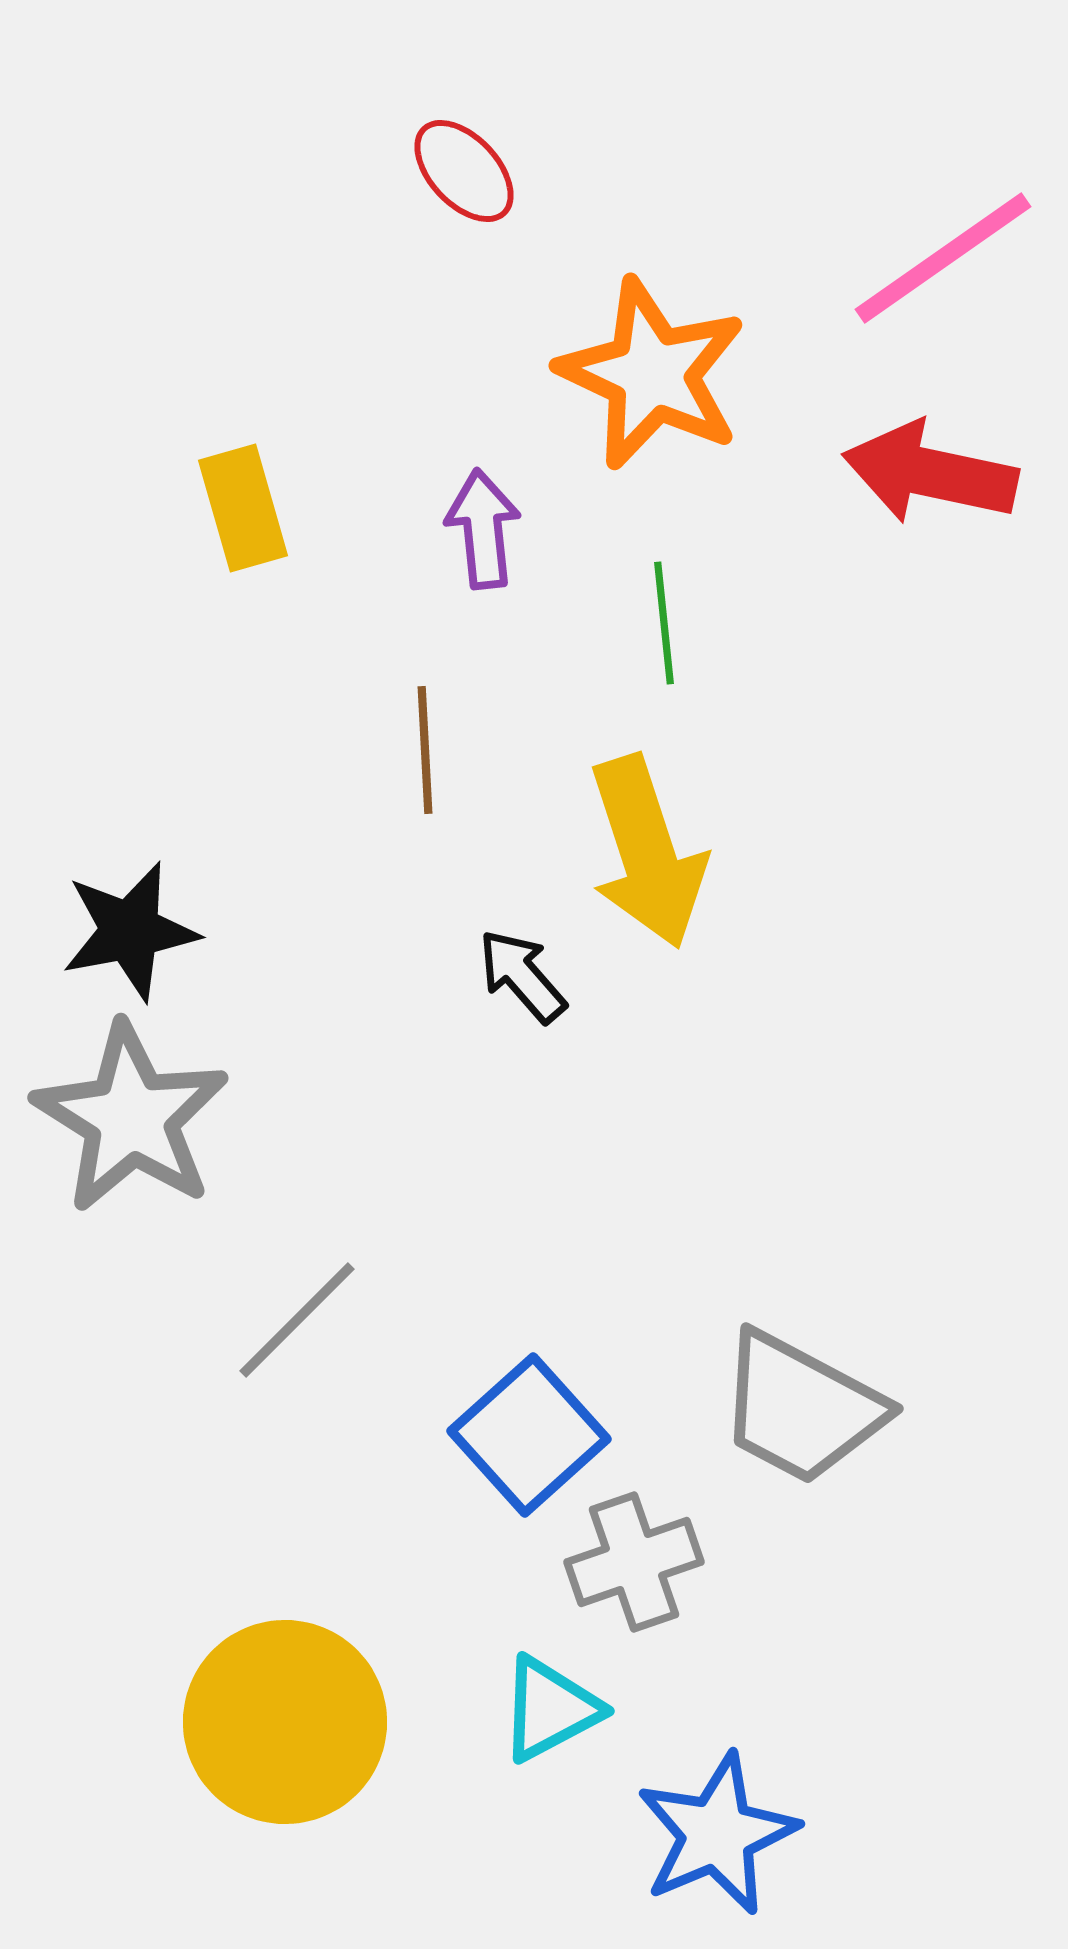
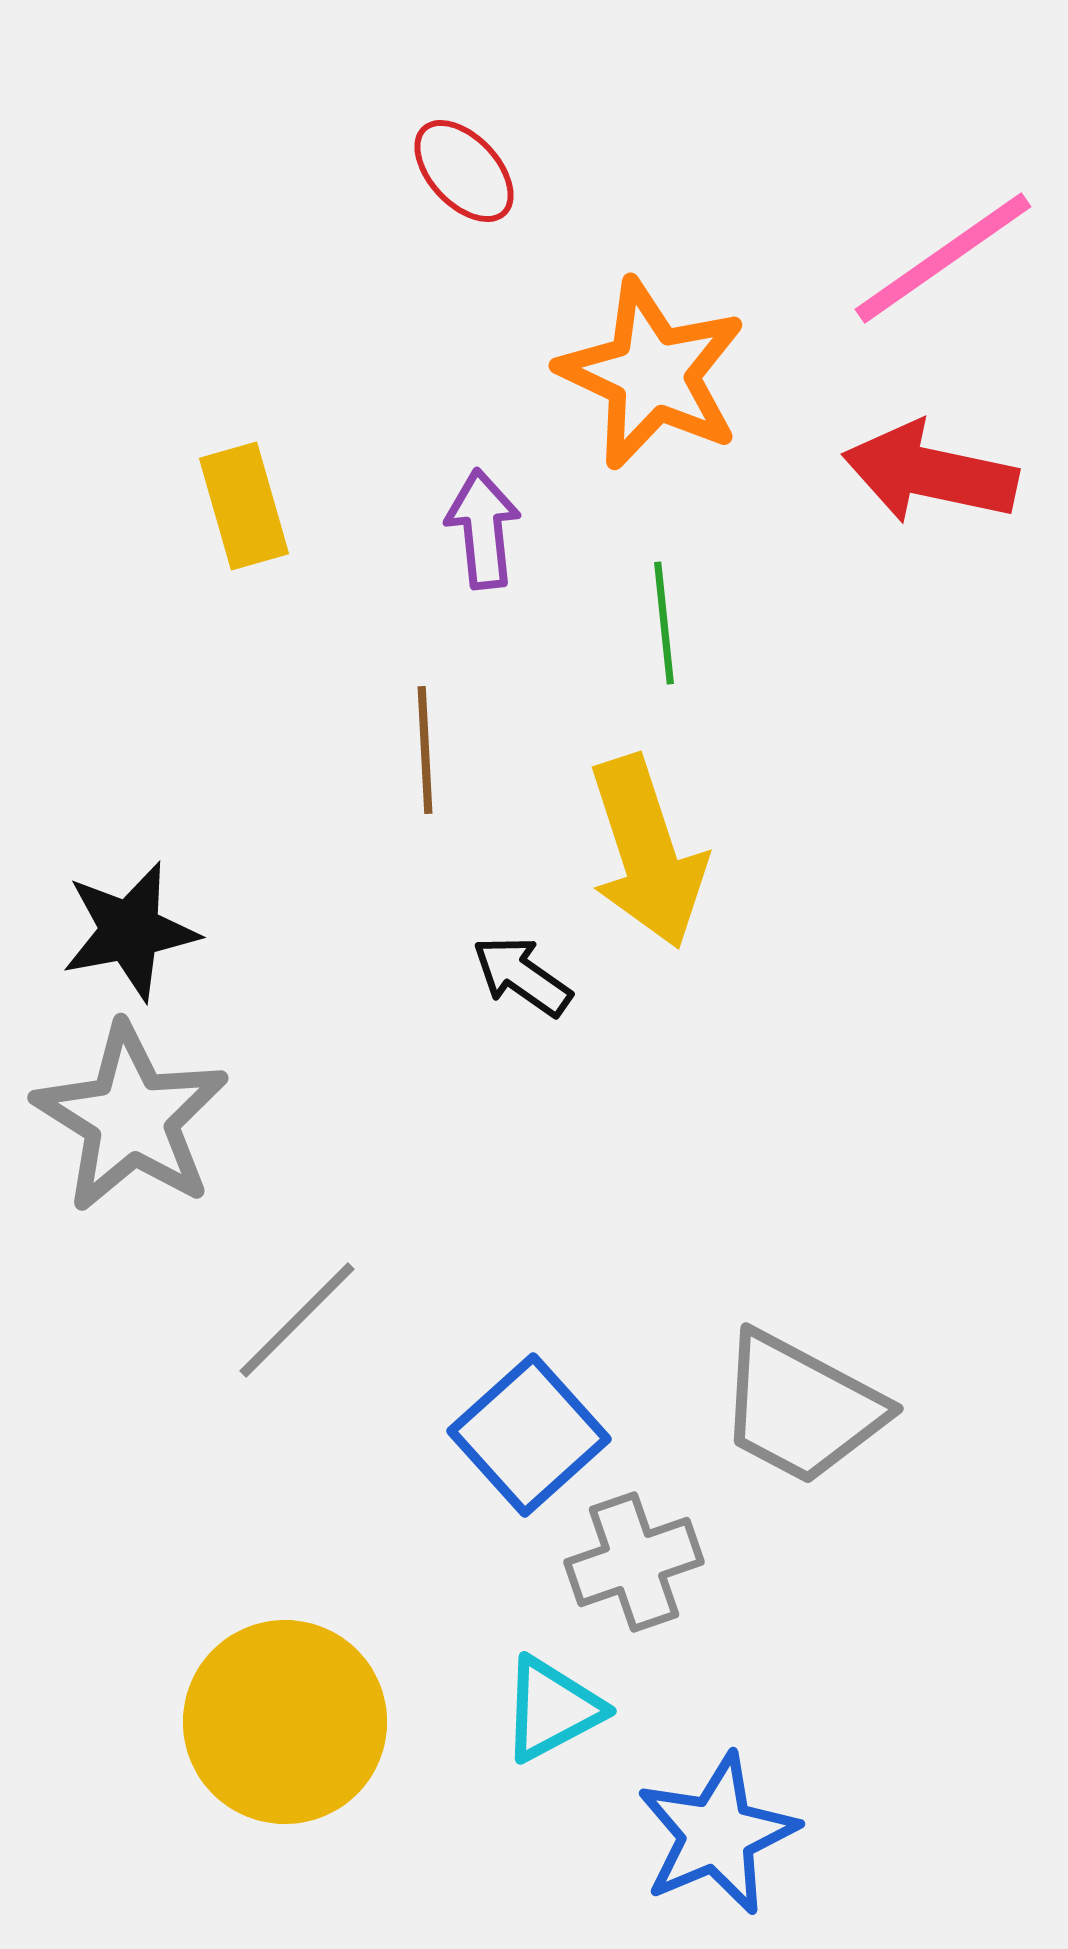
yellow rectangle: moved 1 px right, 2 px up
black arrow: rotated 14 degrees counterclockwise
cyan triangle: moved 2 px right
